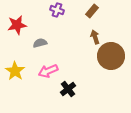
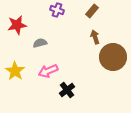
brown circle: moved 2 px right, 1 px down
black cross: moved 1 px left, 1 px down
